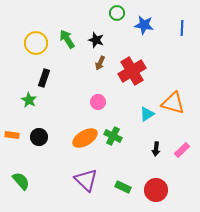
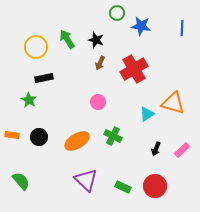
blue star: moved 3 px left, 1 px down
yellow circle: moved 4 px down
red cross: moved 2 px right, 2 px up
black rectangle: rotated 60 degrees clockwise
orange ellipse: moved 8 px left, 3 px down
black arrow: rotated 16 degrees clockwise
red circle: moved 1 px left, 4 px up
